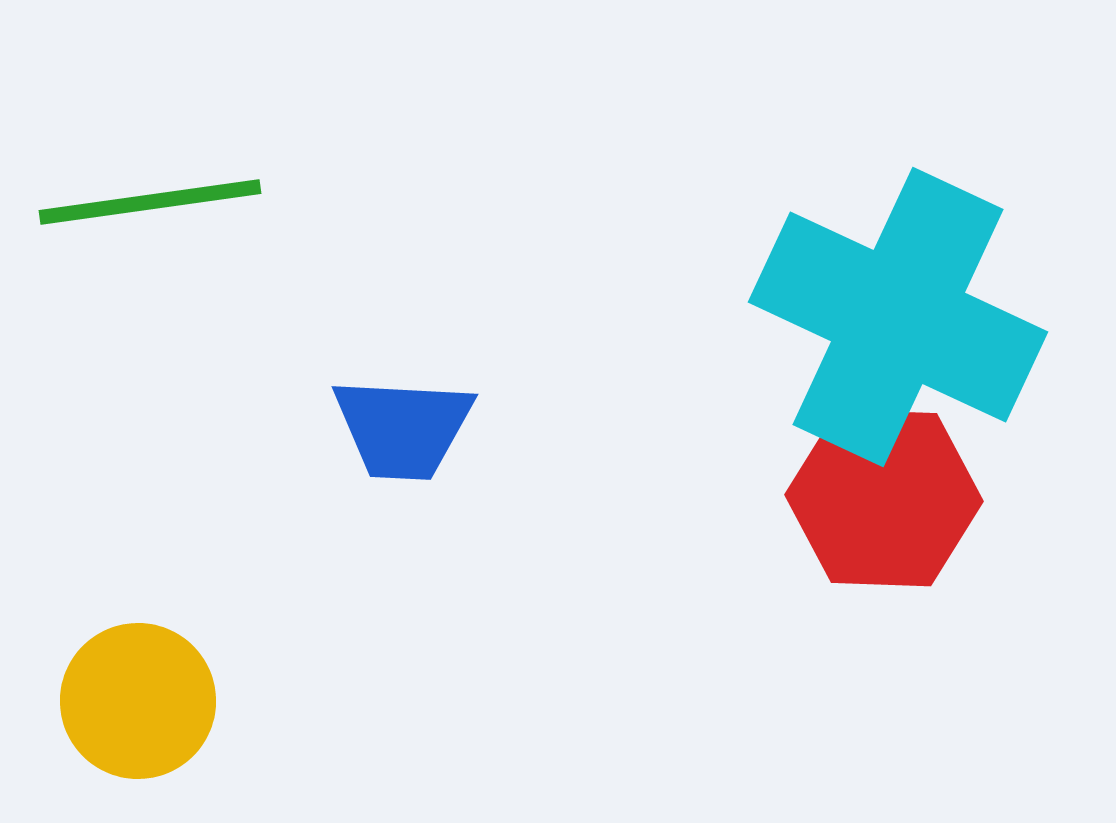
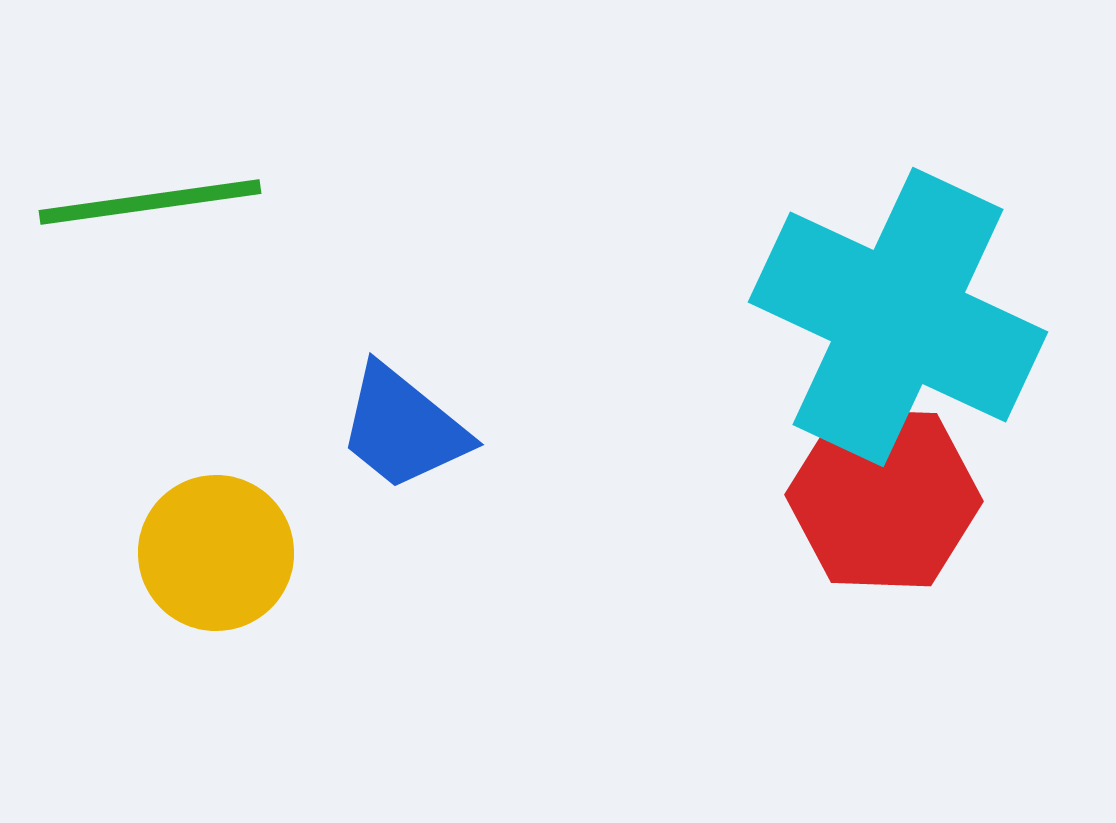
blue trapezoid: rotated 36 degrees clockwise
yellow circle: moved 78 px right, 148 px up
